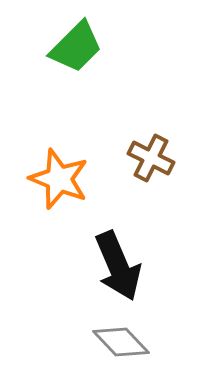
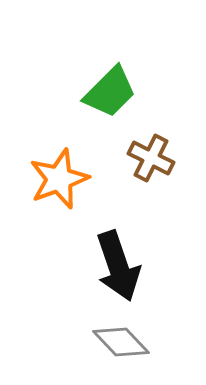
green trapezoid: moved 34 px right, 45 px down
orange star: rotated 30 degrees clockwise
black arrow: rotated 4 degrees clockwise
